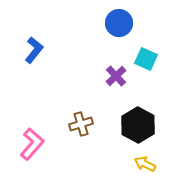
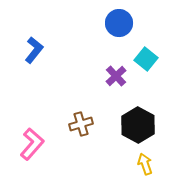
cyan square: rotated 15 degrees clockwise
yellow arrow: rotated 45 degrees clockwise
